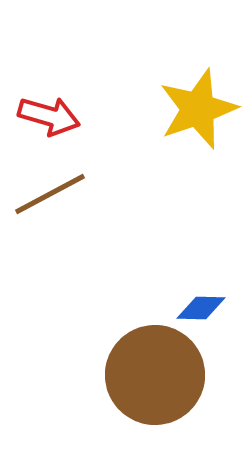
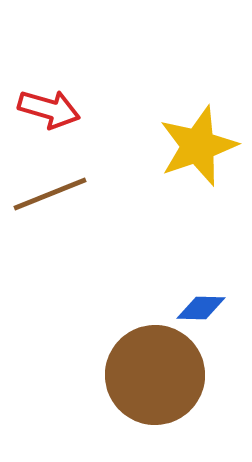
yellow star: moved 37 px down
red arrow: moved 7 px up
brown line: rotated 6 degrees clockwise
